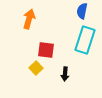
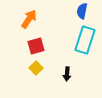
orange arrow: rotated 18 degrees clockwise
red square: moved 10 px left, 4 px up; rotated 24 degrees counterclockwise
black arrow: moved 2 px right
